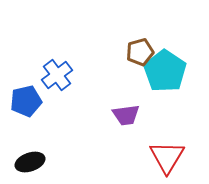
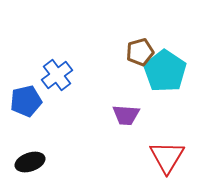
purple trapezoid: rotated 12 degrees clockwise
